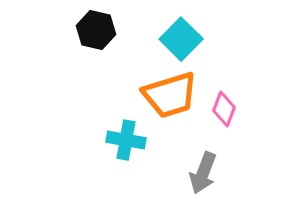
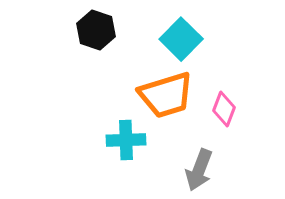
black hexagon: rotated 6 degrees clockwise
orange trapezoid: moved 4 px left
cyan cross: rotated 12 degrees counterclockwise
gray arrow: moved 4 px left, 3 px up
